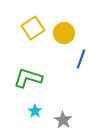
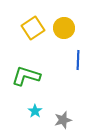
yellow circle: moved 5 px up
blue line: moved 3 px left, 1 px down; rotated 18 degrees counterclockwise
green L-shape: moved 2 px left, 2 px up
gray star: rotated 24 degrees clockwise
